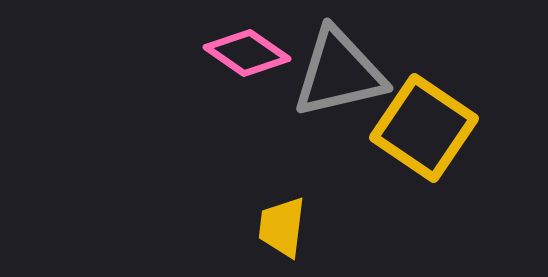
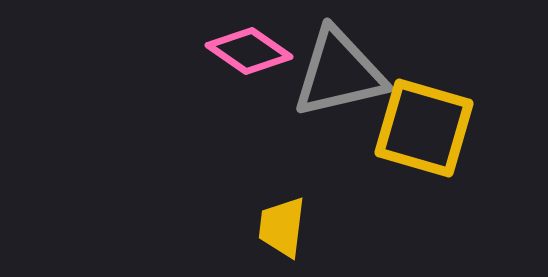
pink diamond: moved 2 px right, 2 px up
yellow square: rotated 18 degrees counterclockwise
